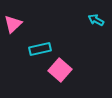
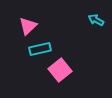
pink triangle: moved 15 px right, 2 px down
pink square: rotated 10 degrees clockwise
